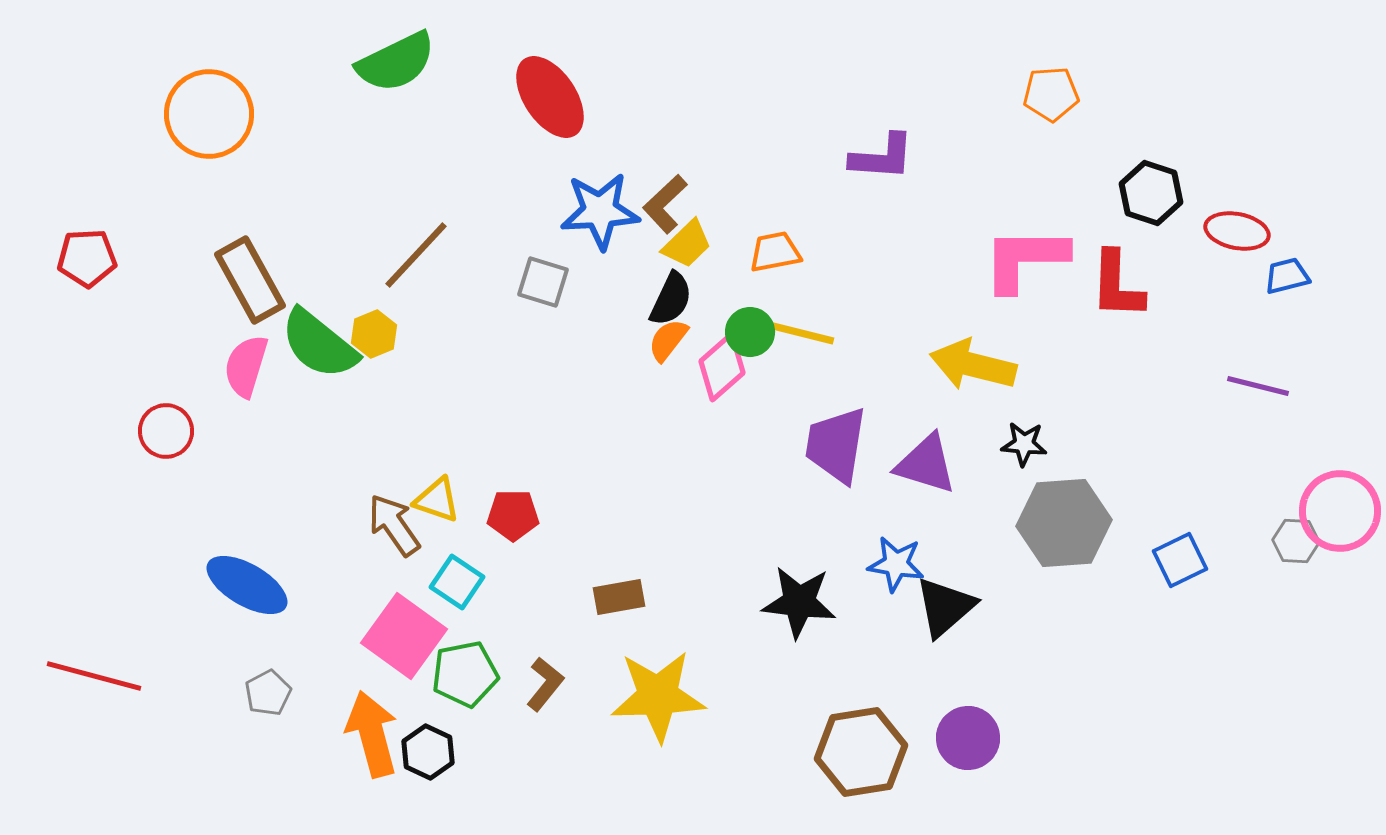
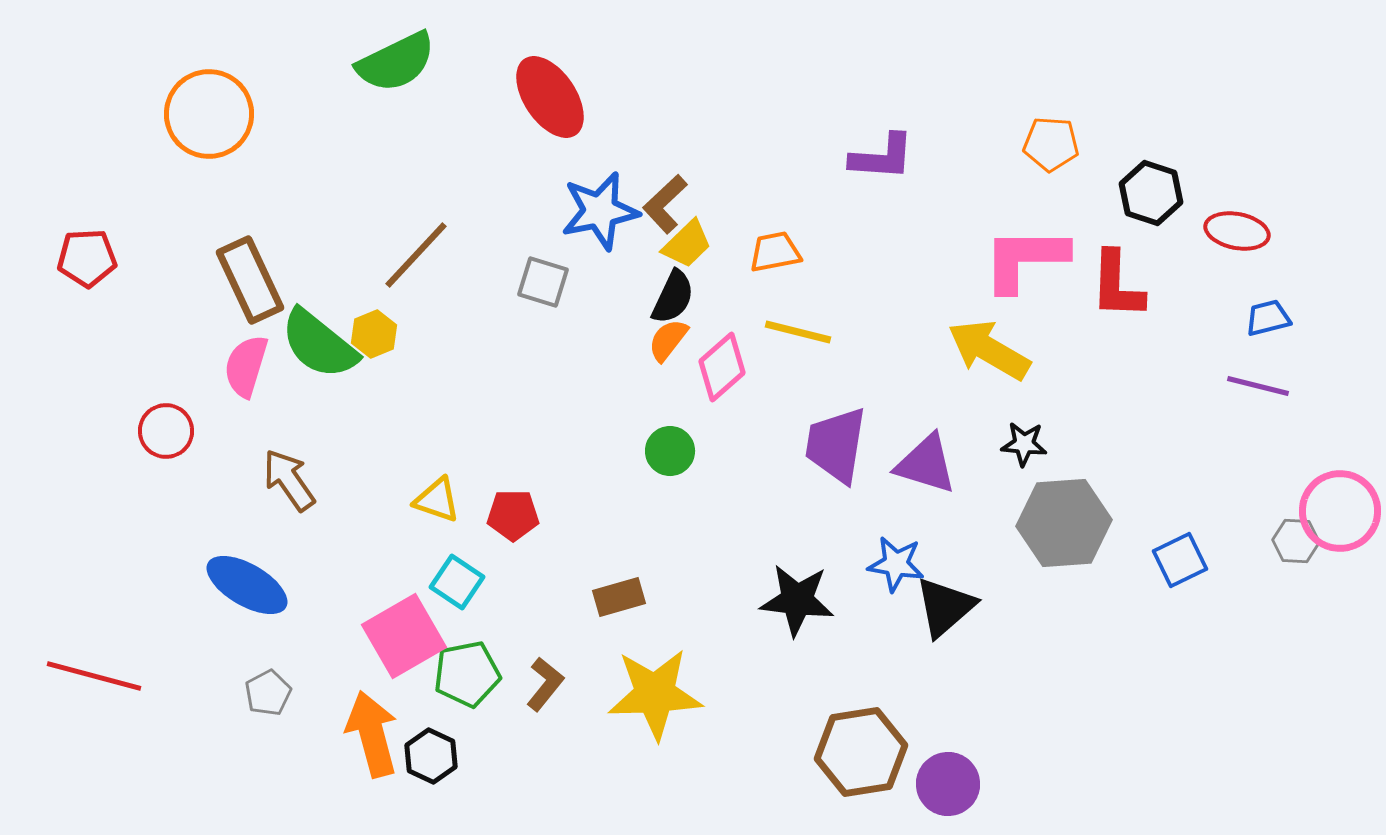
orange pentagon at (1051, 94): moved 50 px down; rotated 8 degrees clockwise
blue star at (600, 211): rotated 8 degrees counterclockwise
blue trapezoid at (1287, 276): moved 19 px left, 42 px down
brown rectangle at (250, 280): rotated 4 degrees clockwise
black semicircle at (671, 299): moved 2 px right, 2 px up
green circle at (750, 332): moved 80 px left, 119 px down
yellow line at (801, 333): moved 3 px left, 1 px up
yellow arrow at (973, 365): moved 16 px right, 15 px up; rotated 16 degrees clockwise
brown arrow at (394, 525): moved 105 px left, 45 px up
brown rectangle at (619, 597): rotated 6 degrees counterclockwise
black star at (799, 602): moved 2 px left, 2 px up
pink square at (404, 636): rotated 24 degrees clockwise
green pentagon at (465, 674): moved 2 px right
yellow star at (658, 696): moved 3 px left, 2 px up
purple circle at (968, 738): moved 20 px left, 46 px down
black hexagon at (428, 752): moved 3 px right, 4 px down
